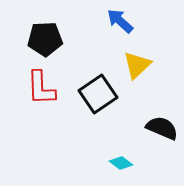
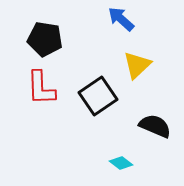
blue arrow: moved 1 px right, 2 px up
black pentagon: rotated 12 degrees clockwise
black square: moved 2 px down
black semicircle: moved 7 px left, 2 px up
